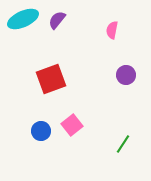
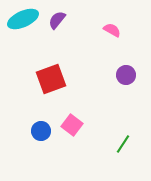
pink semicircle: rotated 108 degrees clockwise
pink square: rotated 15 degrees counterclockwise
